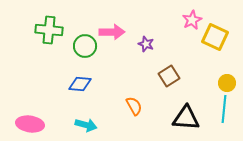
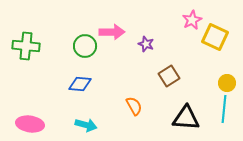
green cross: moved 23 px left, 16 px down
